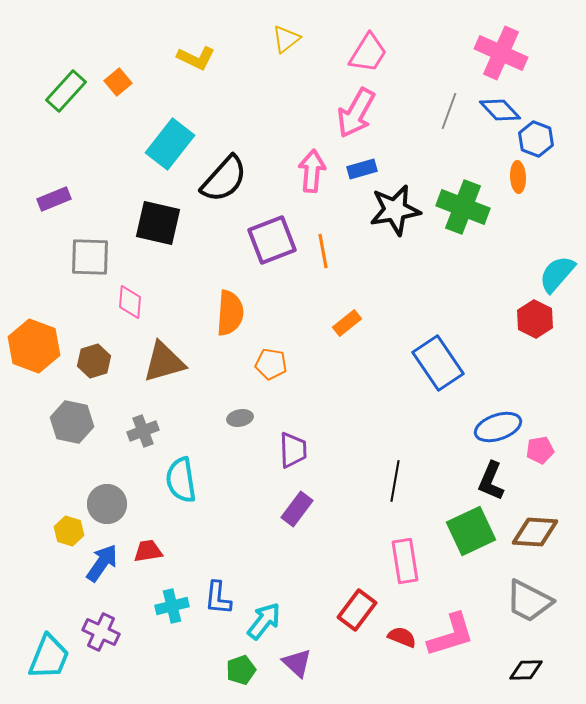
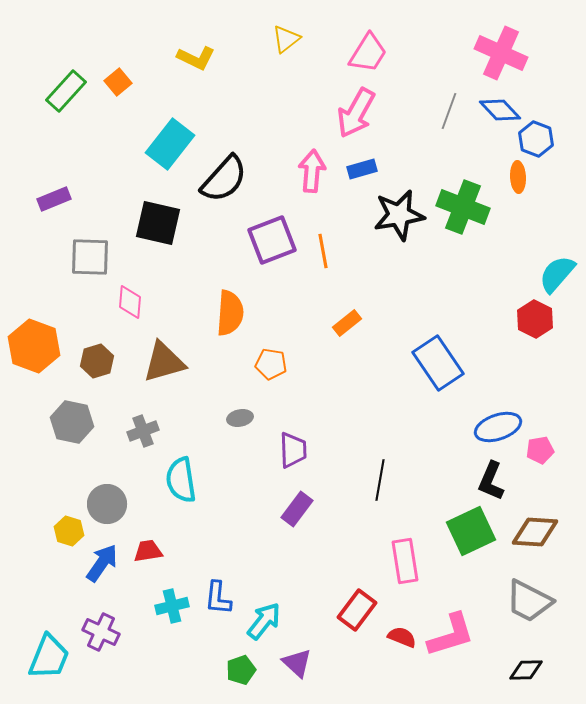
black star at (395, 210): moved 4 px right, 5 px down
brown hexagon at (94, 361): moved 3 px right
black line at (395, 481): moved 15 px left, 1 px up
